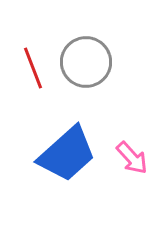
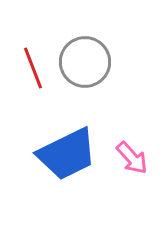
gray circle: moved 1 px left
blue trapezoid: rotated 16 degrees clockwise
